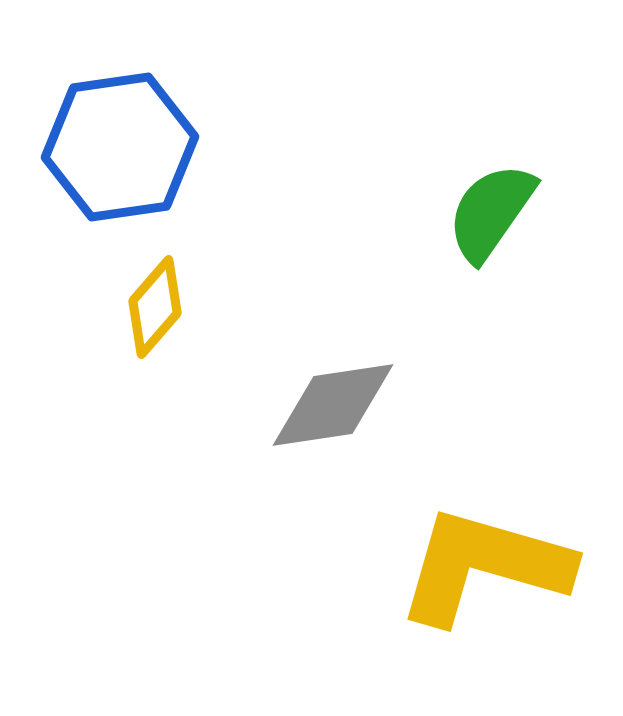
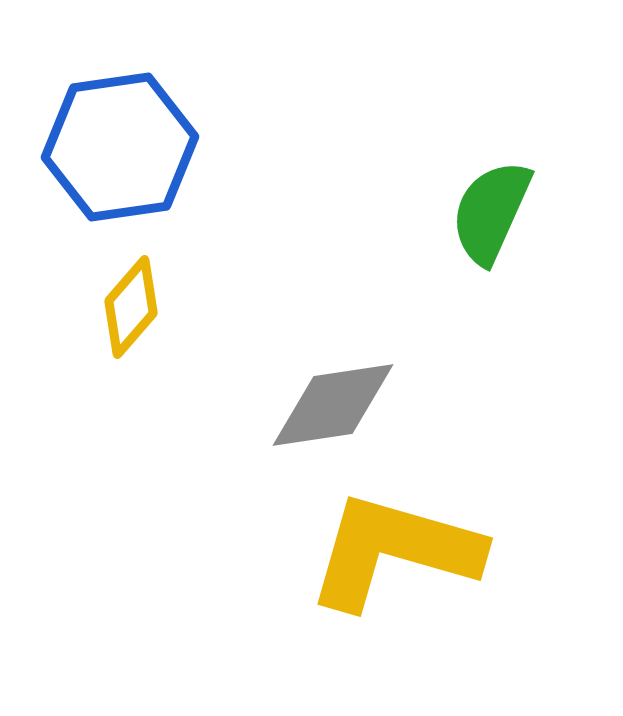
green semicircle: rotated 11 degrees counterclockwise
yellow diamond: moved 24 px left
yellow L-shape: moved 90 px left, 15 px up
